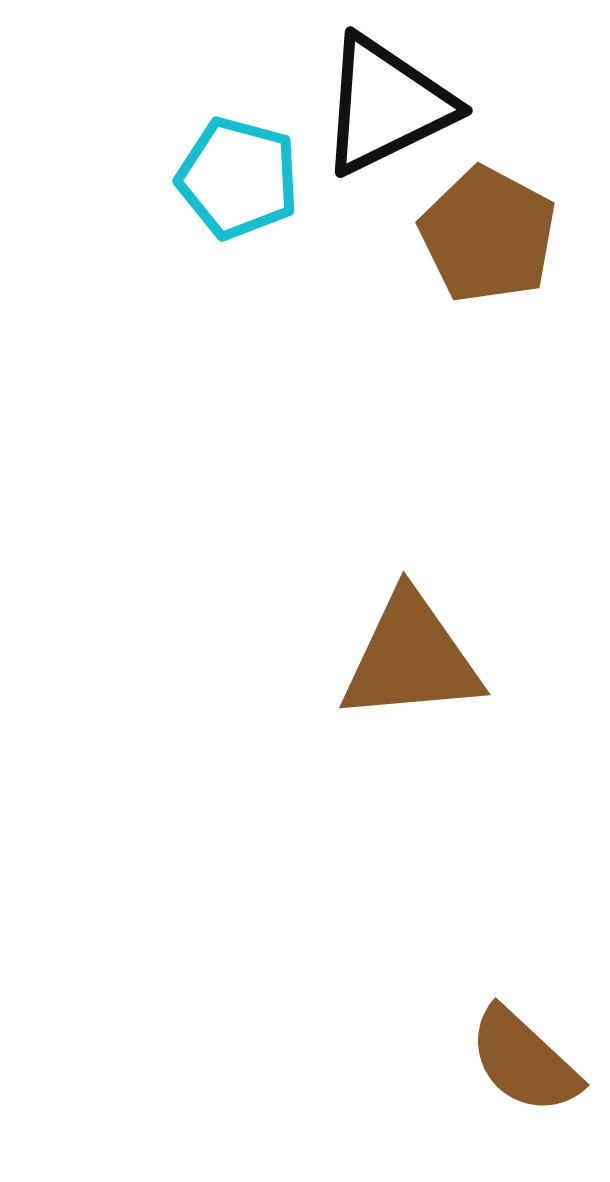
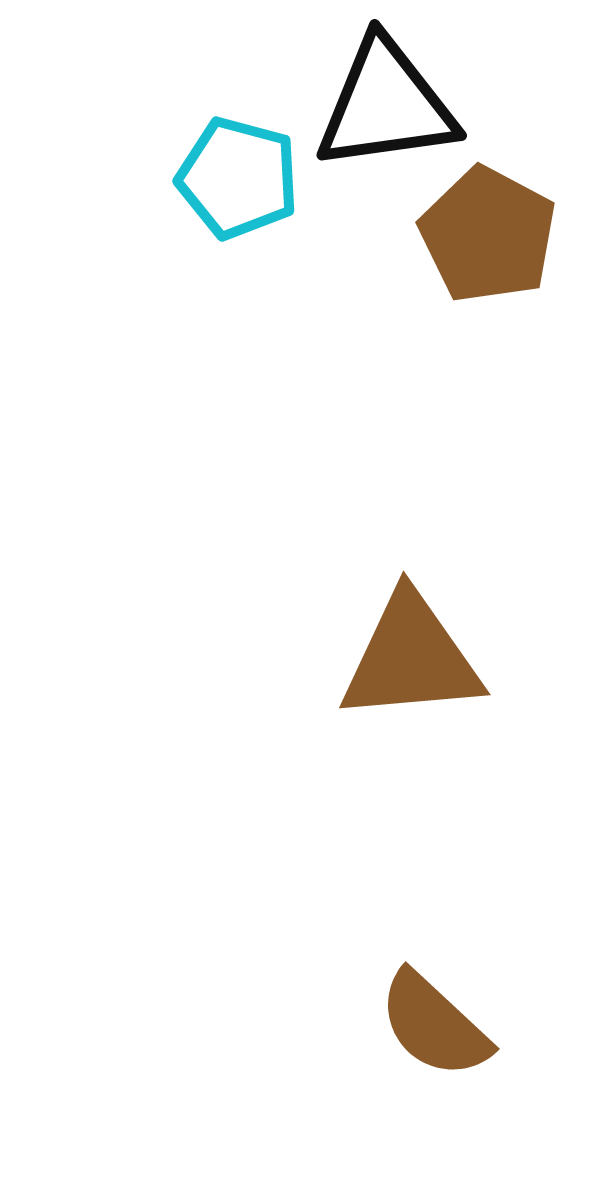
black triangle: rotated 18 degrees clockwise
brown semicircle: moved 90 px left, 36 px up
